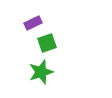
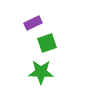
green star: rotated 20 degrees clockwise
